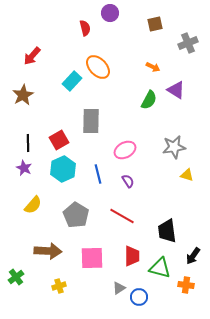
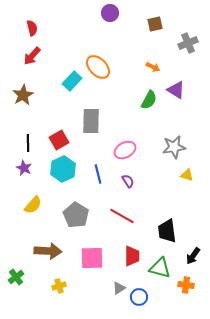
red semicircle: moved 53 px left
